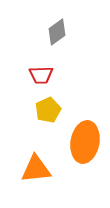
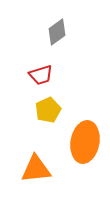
red trapezoid: rotated 15 degrees counterclockwise
